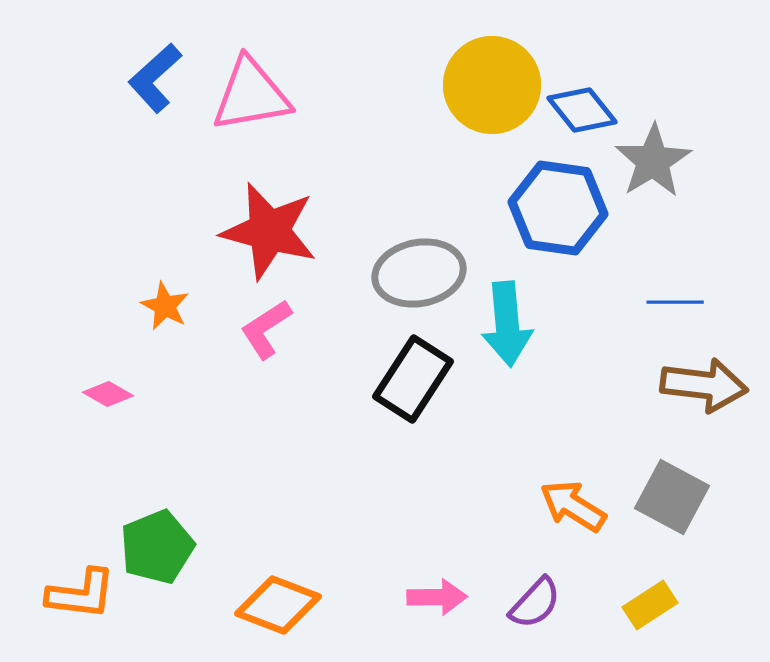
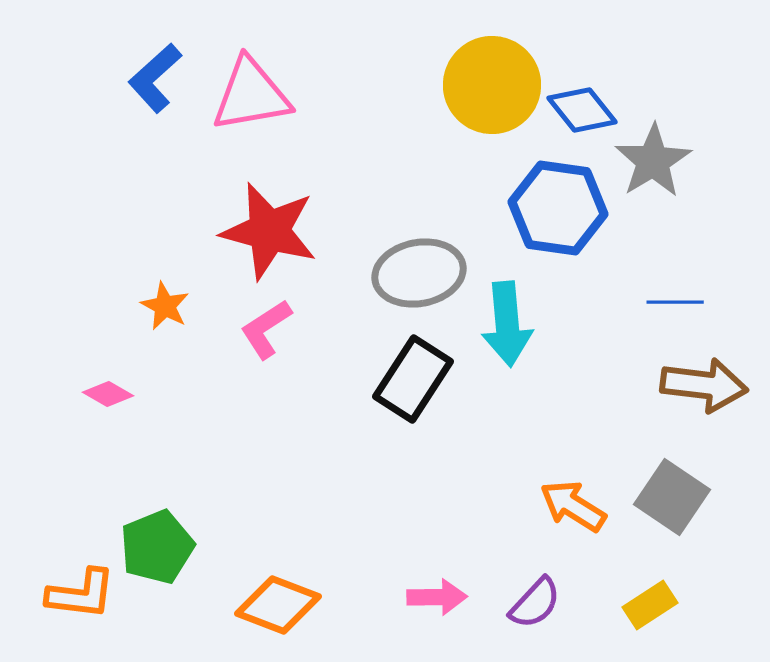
gray square: rotated 6 degrees clockwise
